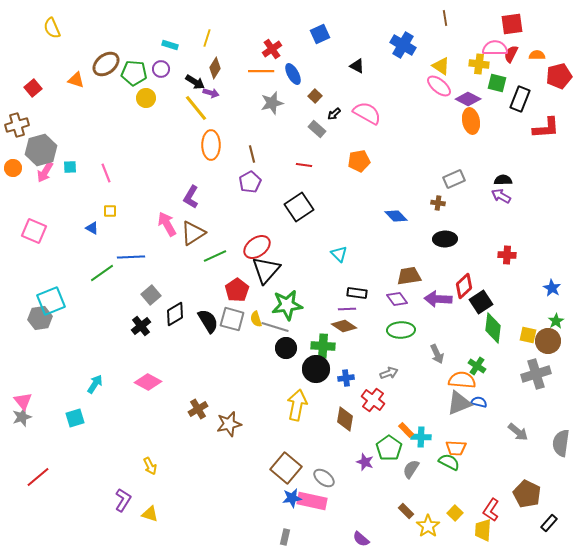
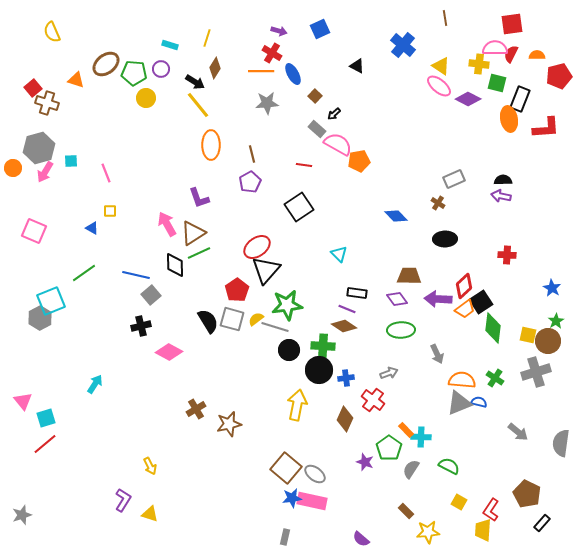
yellow semicircle at (52, 28): moved 4 px down
blue square at (320, 34): moved 5 px up
blue cross at (403, 45): rotated 10 degrees clockwise
red cross at (272, 49): moved 4 px down; rotated 24 degrees counterclockwise
purple arrow at (211, 93): moved 68 px right, 62 px up
gray star at (272, 103): moved 5 px left; rotated 10 degrees clockwise
yellow line at (196, 108): moved 2 px right, 3 px up
pink semicircle at (367, 113): moved 29 px left, 31 px down
orange ellipse at (471, 121): moved 38 px right, 2 px up
brown cross at (17, 125): moved 30 px right, 22 px up; rotated 35 degrees clockwise
gray hexagon at (41, 150): moved 2 px left, 2 px up
cyan square at (70, 167): moved 1 px right, 6 px up
purple arrow at (501, 196): rotated 18 degrees counterclockwise
purple L-shape at (191, 197): moved 8 px right, 1 px down; rotated 50 degrees counterclockwise
brown cross at (438, 203): rotated 24 degrees clockwise
green line at (215, 256): moved 16 px left, 3 px up
blue line at (131, 257): moved 5 px right, 18 px down; rotated 16 degrees clockwise
green line at (102, 273): moved 18 px left
brown trapezoid at (409, 276): rotated 10 degrees clockwise
purple line at (347, 309): rotated 24 degrees clockwise
black diamond at (175, 314): moved 49 px up; rotated 60 degrees counterclockwise
gray hexagon at (40, 318): rotated 20 degrees counterclockwise
yellow semicircle at (256, 319): rotated 70 degrees clockwise
black cross at (141, 326): rotated 24 degrees clockwise
black circle at (286, 348): moved 3 px right, 2 px down
green cross at (477, 366): moved 18 px right, 12 px down
black circle at (316, 369): moved 3 px right, 1 px down
gray cross at (536, 374): moved 2 px up
pink diamond at (148, 382): moved 21 px right, 30 px up
brown cross at (198, 409): moved 2 px left
gray star at (22, 417): moved 98 px down
cyan square at (75, 418): moved 29 px left
brown diamond at (345, 419): rotated 15 degrees clockwise
orange trapezoid at (456, 448): moved 9 px right, 139 px up; rotated 40 degrees counterclockwise
green semicircle at (449, 462): moved 4 px down
red line at (38, 477): moved 7 px right, 33 px up
gray ellipse at (324, 478): moved 9 px left, 4 px up
yellow square at (455, 513): moved 4 px right, 11 px up; rotated 14 degrees counterclockwise
black rectangle at (549, 523): moved 7 px left
yellow star at (428, 526): moved 6 px down; rotated 30 degrees clockwise
